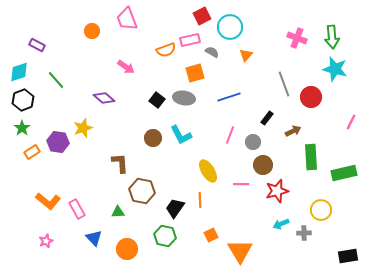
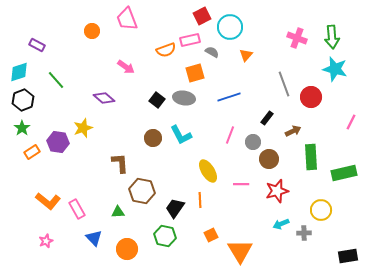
brown circle at (263, 165): moved 6 px right, 6 px up
